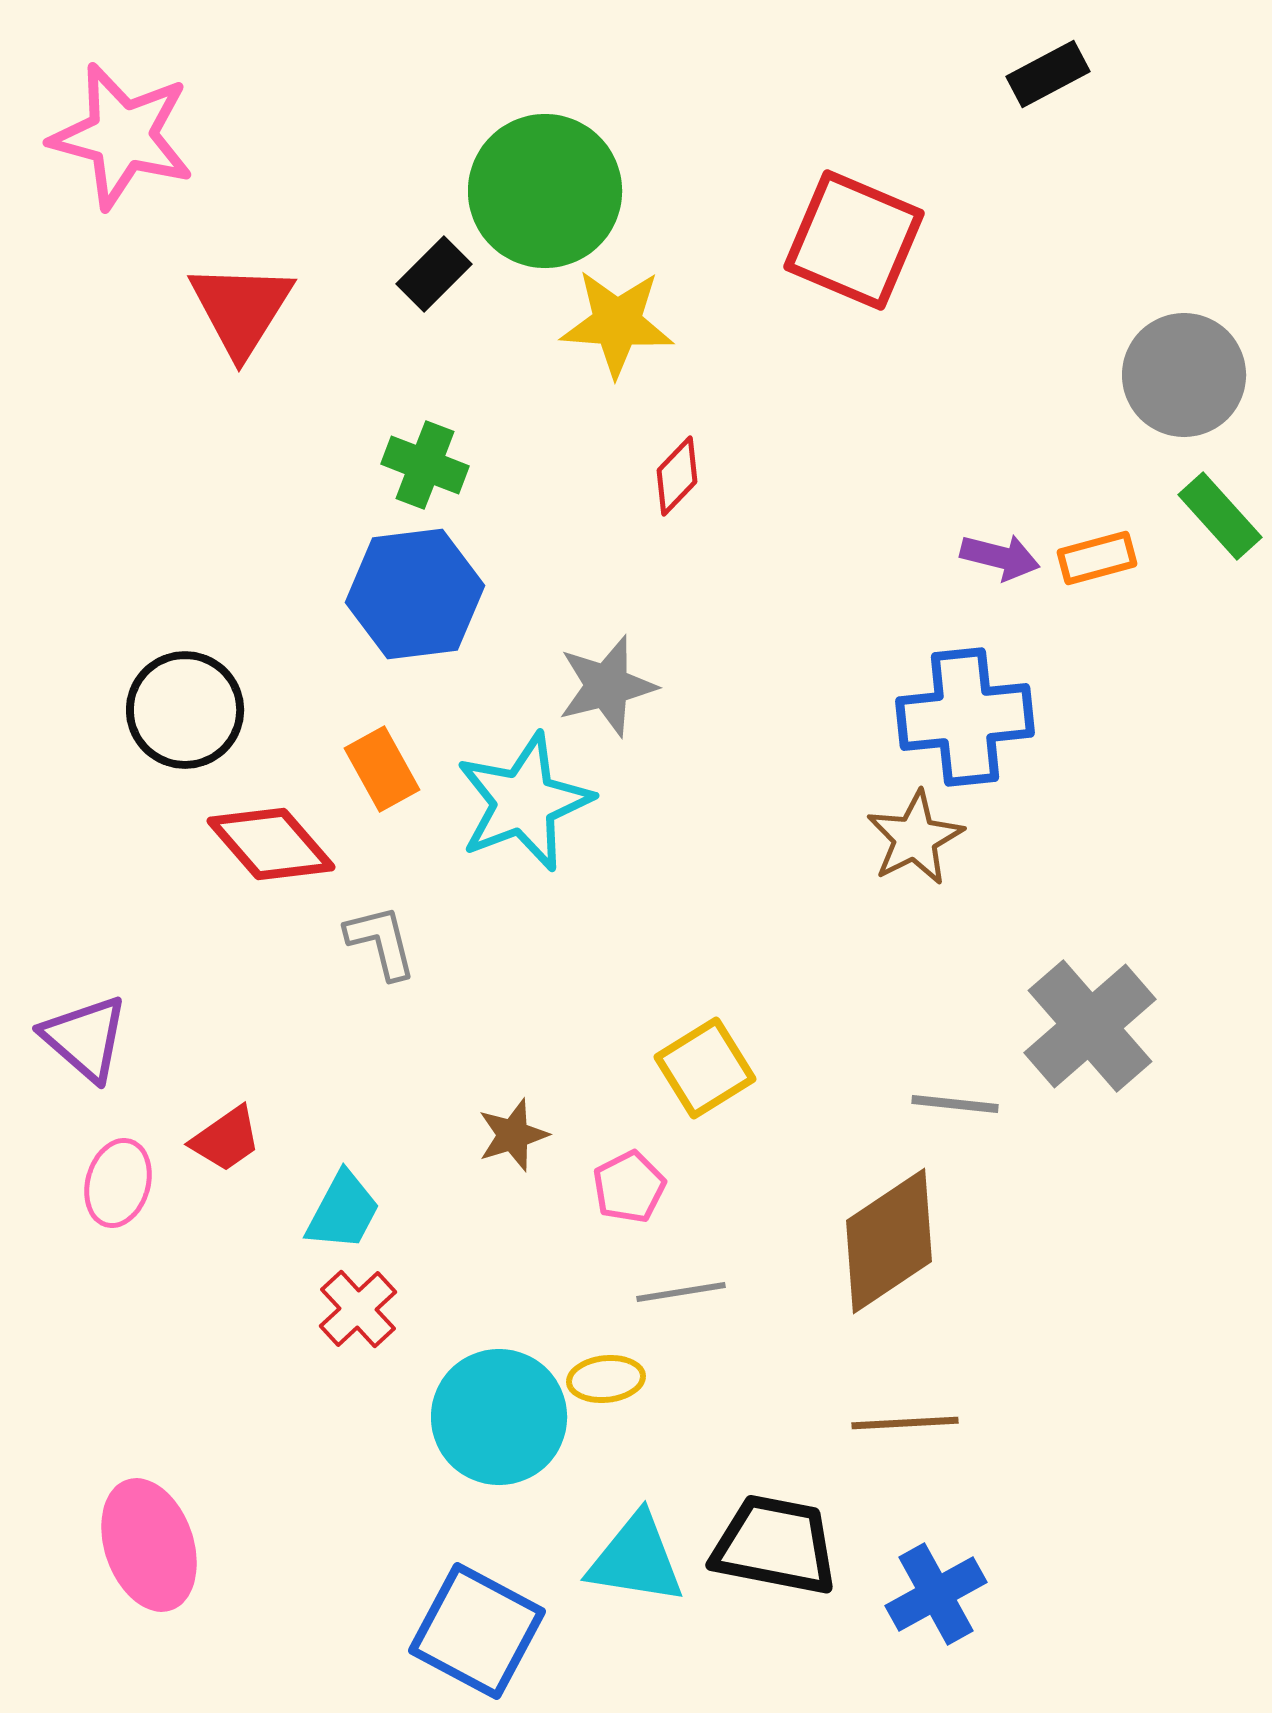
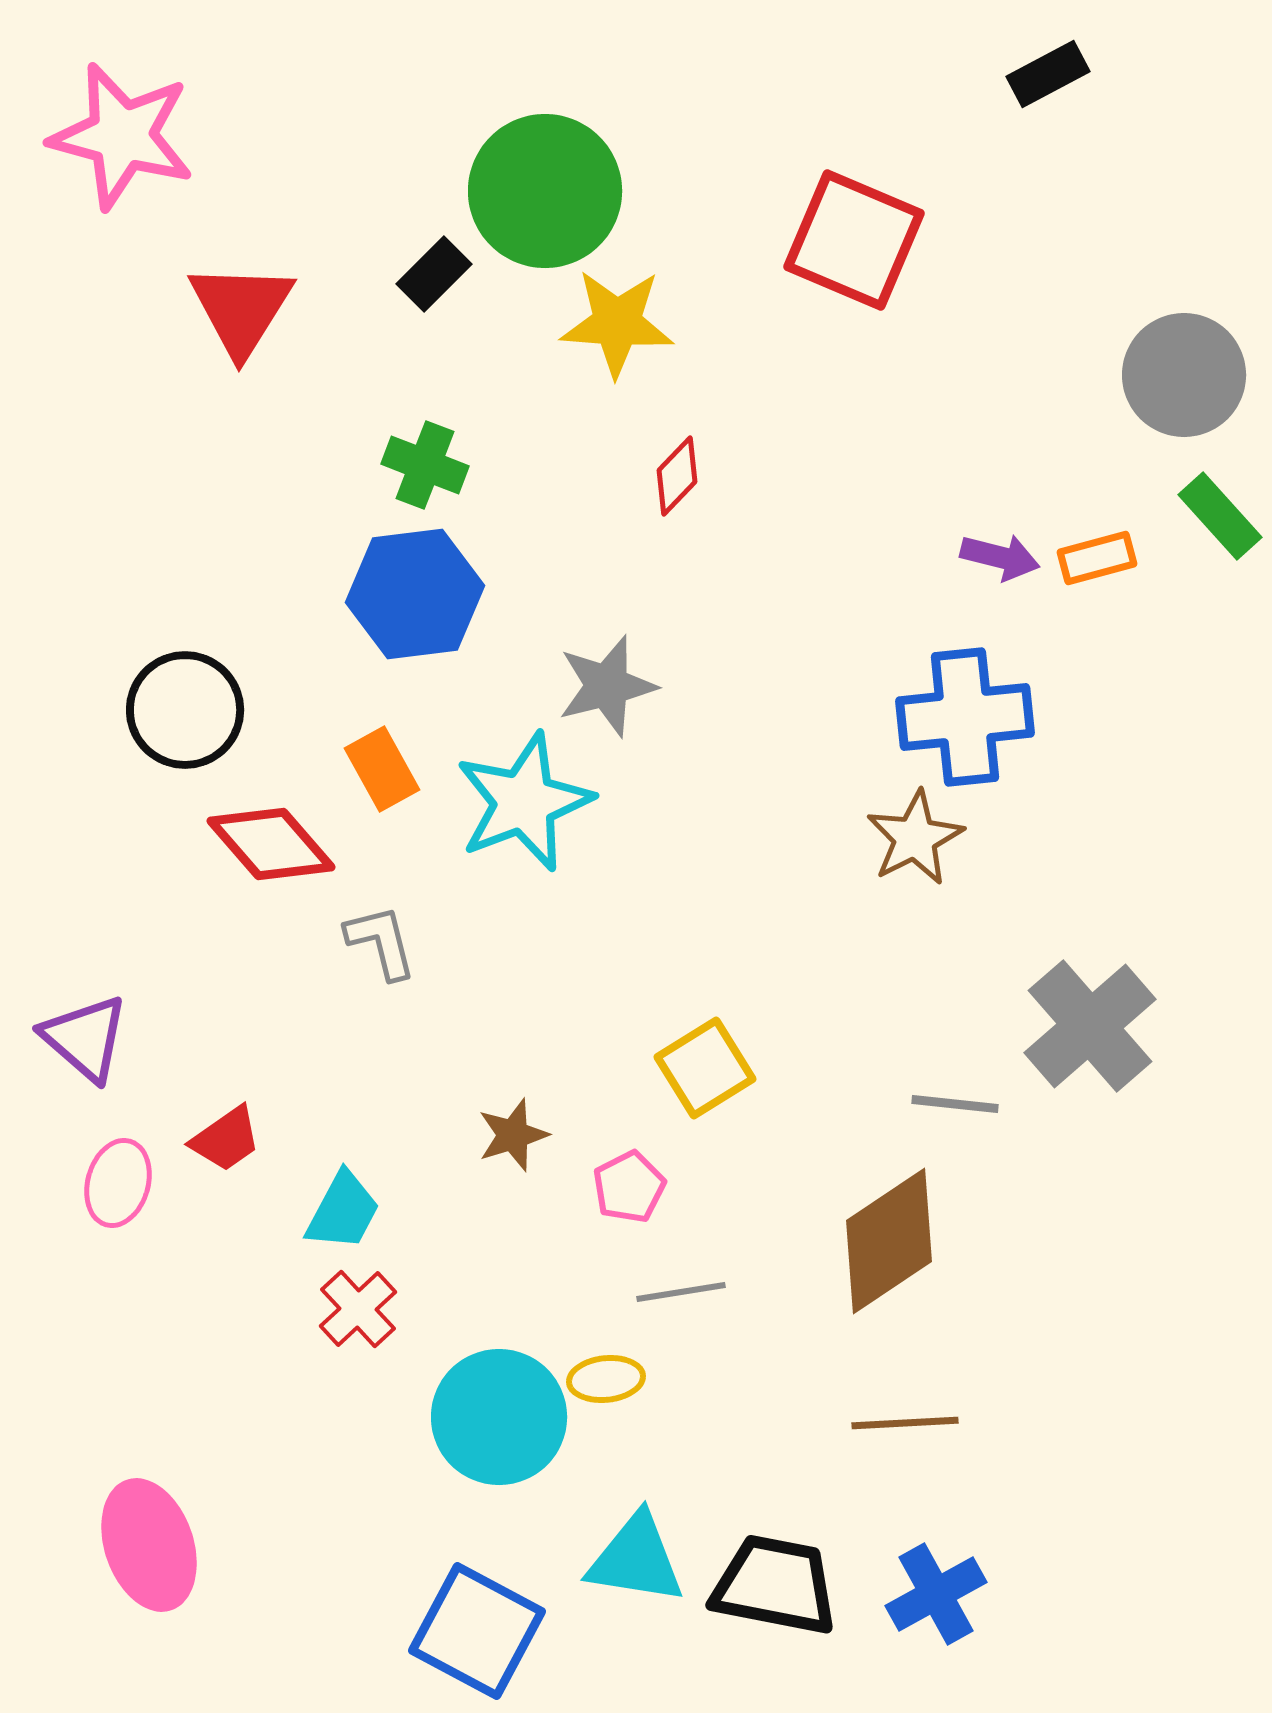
black trapezoid at (775, 1545): moved 40 px down
